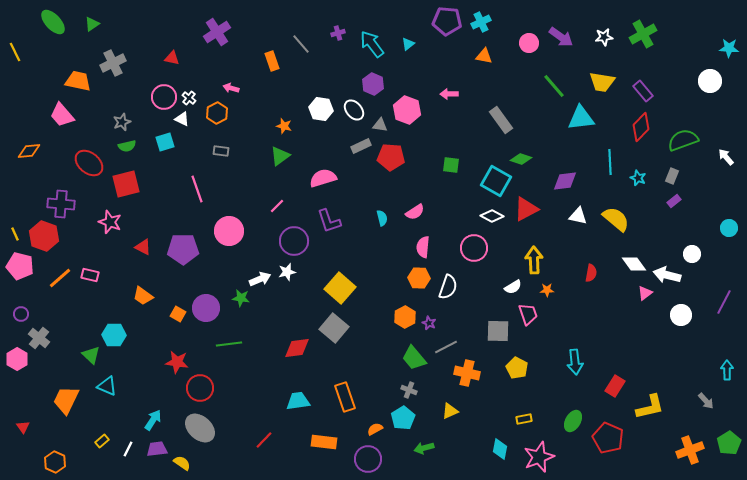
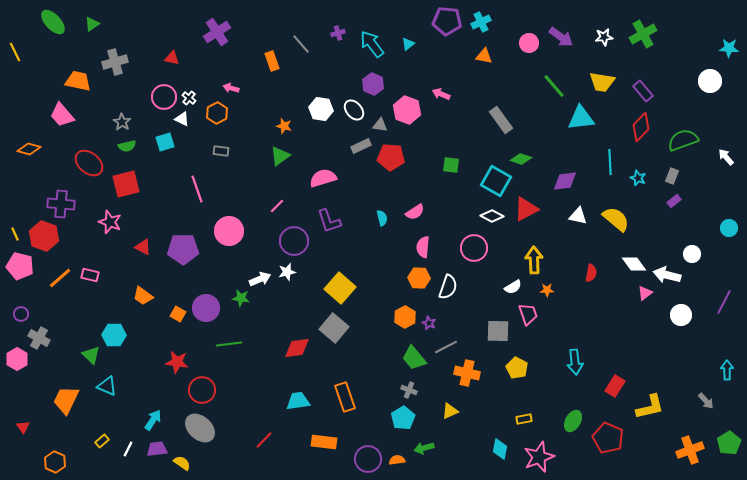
gray cross at (113, 63): moved 2 px right, 1 px up; rotated 10 degrees clockwise
pink arrow at (449, 94): moved 8 px left; rotated 24 degrees clockwise
gray star at (122, 122): rotated 18 degrees counterclockwise
orange diamond at (29, 151): moved 2 px up; rotated 20 degrees clockwise
gray cross at (39, 338): rotated 10 degrees counterclockwise
red circle at (200, 388): moved 2 px right, 2 px down
orange semicircle at (375, 429): moved 22 px right, 31 px down; rotated 21 degrees clockwise
